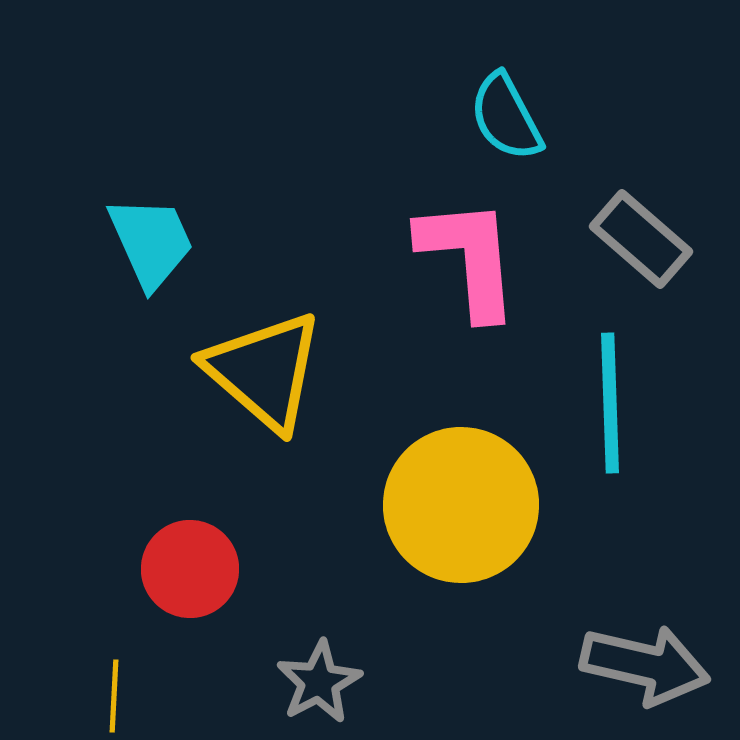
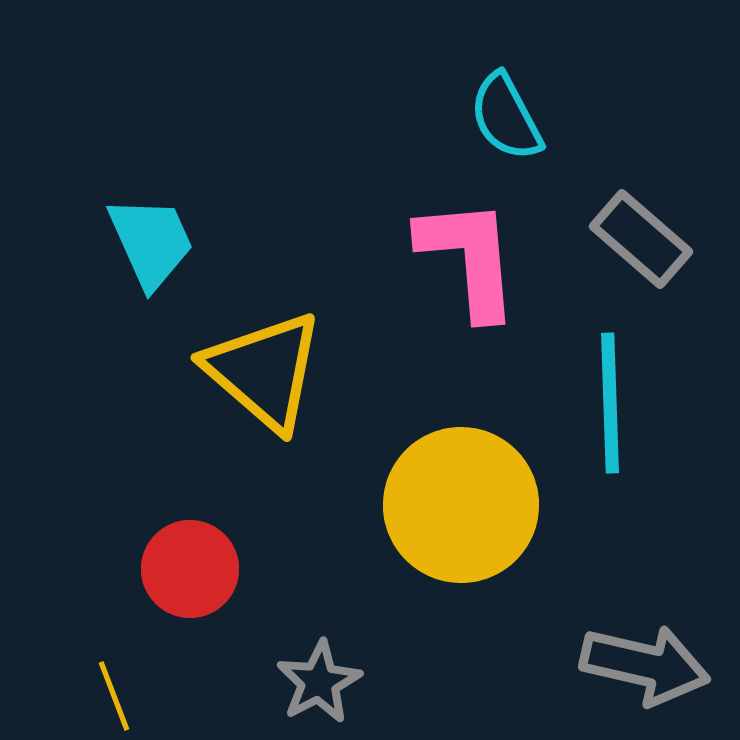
yellow line: rotated 24 degrees counterclockwise
